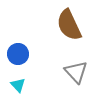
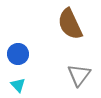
brown semicircle: moved 1 px right, 1 px up
gray triangle: moved 3 px right, 3 px down; rotated 20 degrees clockwise
